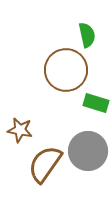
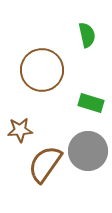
brown circle: moved 24 px left
green rectangle: moved 5 px left
brown star: rotated 15 degrees counterclockwise
